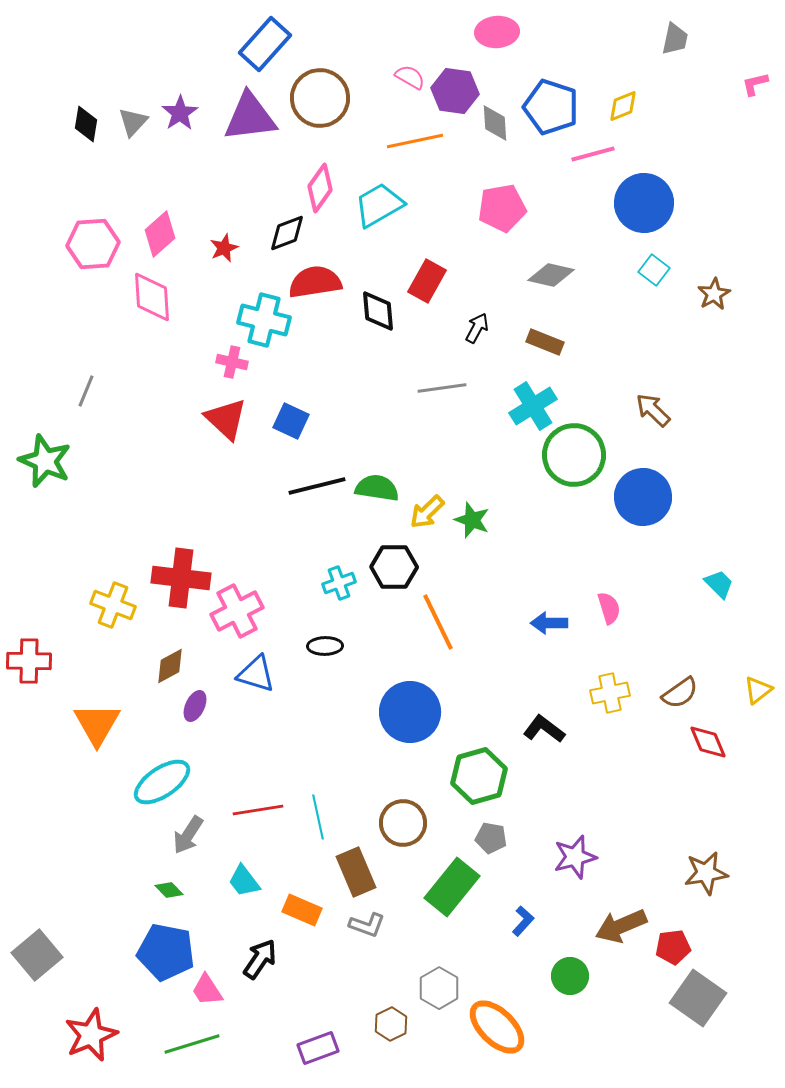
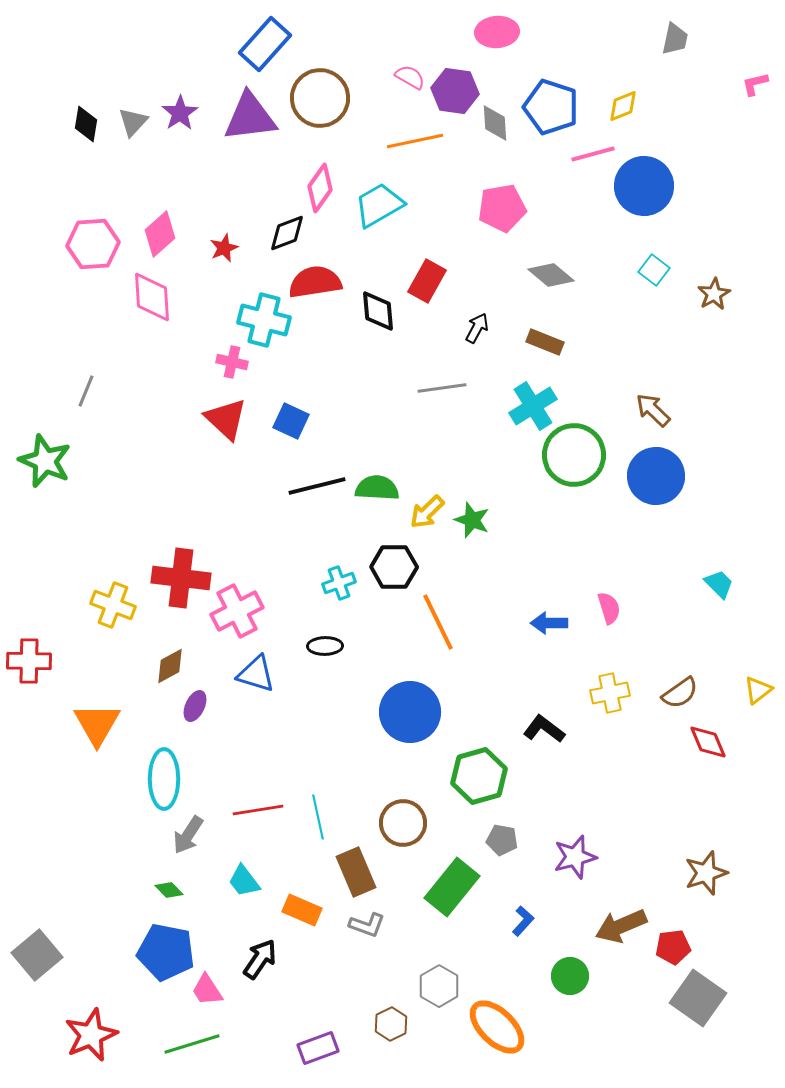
blue circle at (644, 203): moved 17 px up
gray diamond at (551, 275): rotated 27 degrees clockwise
green semicircle at (377, 488): rotated 6 degrees counterclockwise
blue circle at (643, 497): moved 13 px right, 21 px up
cyan ellipse at (162, 782): moved 2 px right, 3 px up; rotated 56 degrees counterclockwise
gray pentagon at (491, 838): moved 11 px right, 2 px down
brown star at (706, 873): rotated 9 degrees counterclockwise
gray hexagon at (439, 988): moved 2 px up
